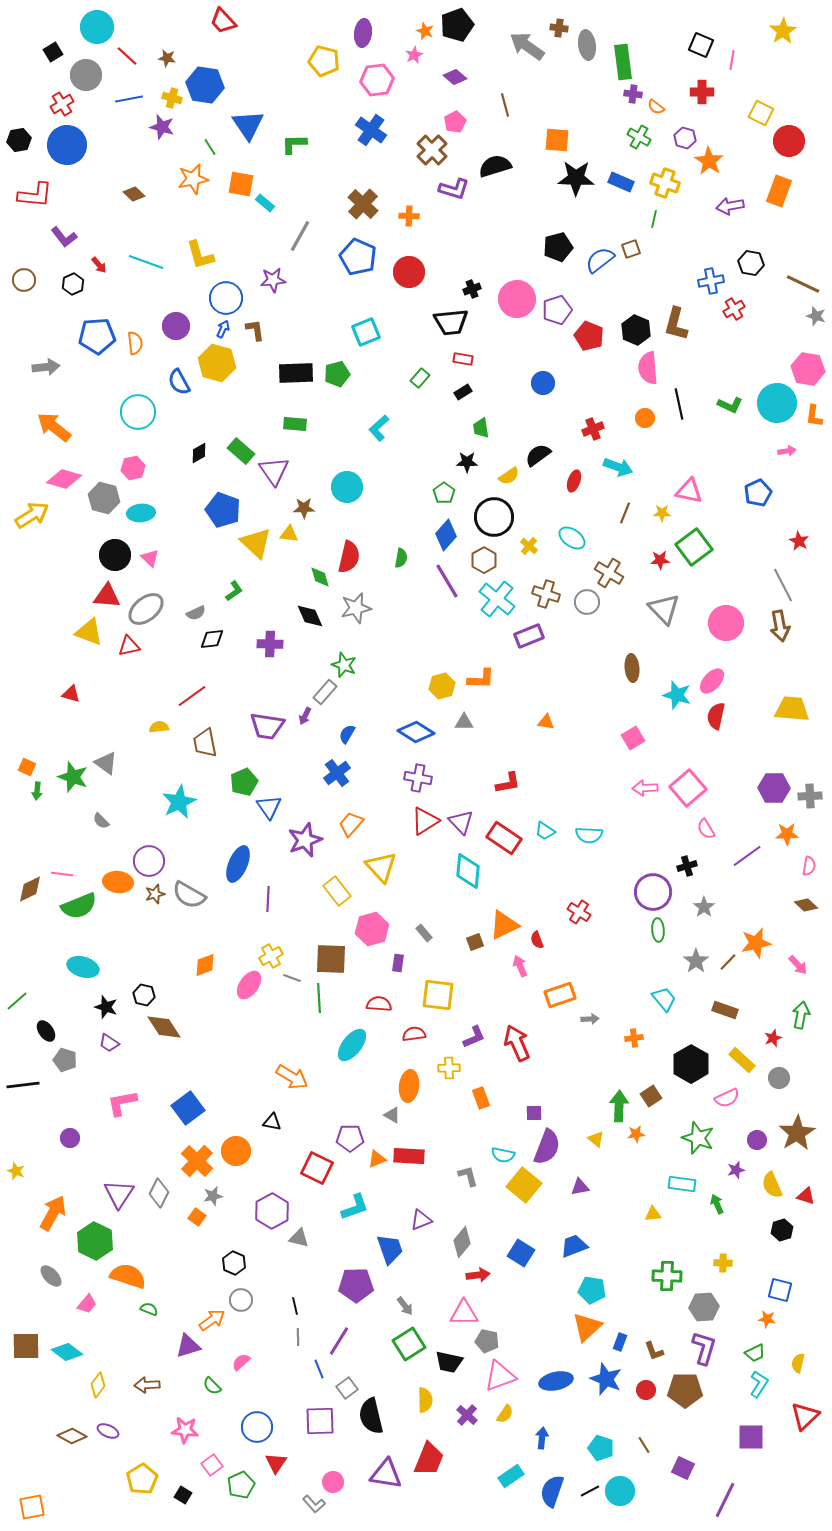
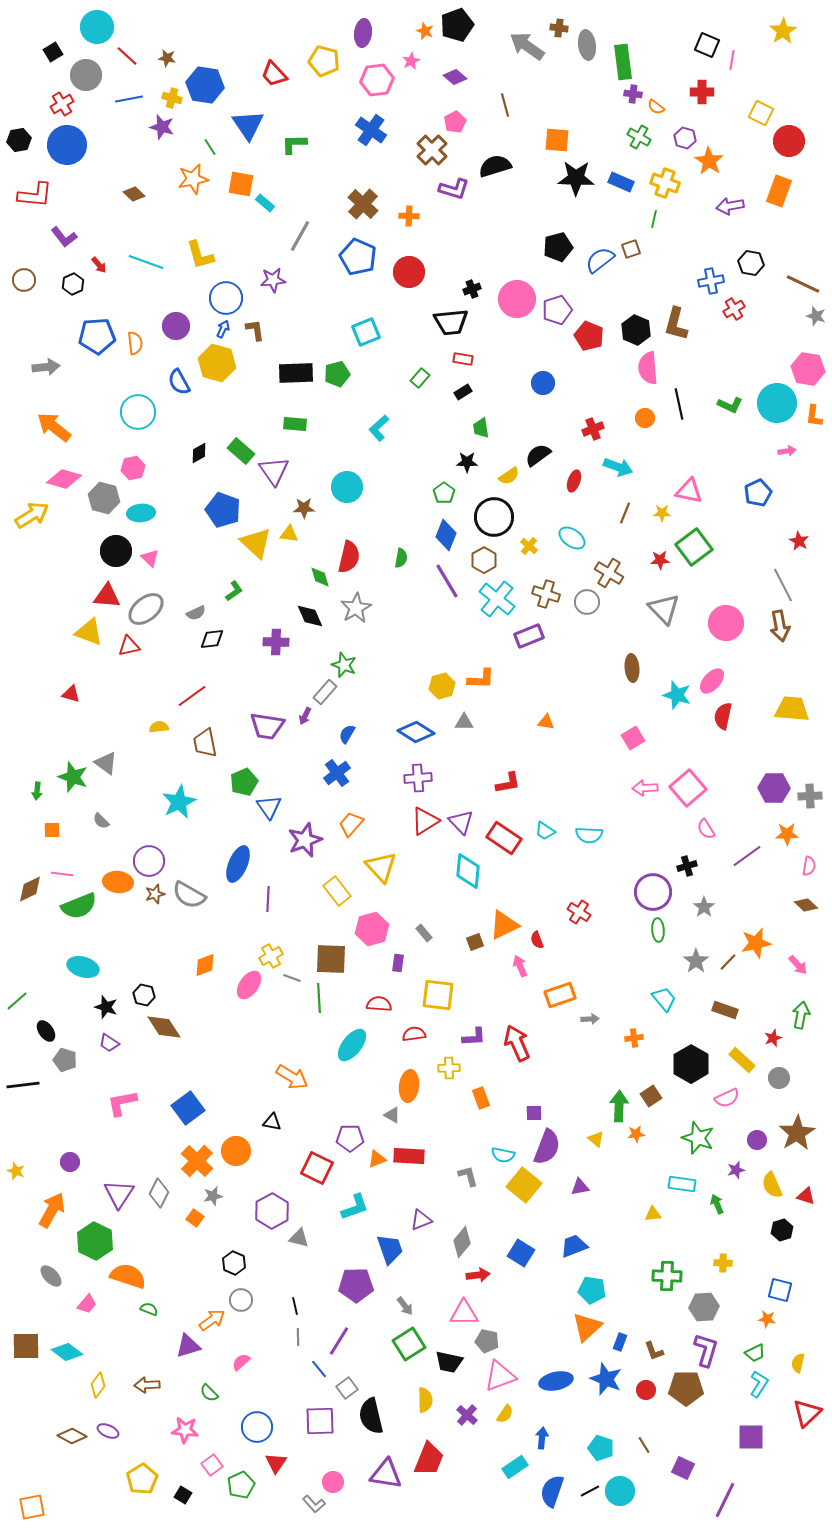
red trapezoid at (223, 21): moved 51 px right, 53 px down
black square at (701, 45): moved 6 px right
pink star at (414, 55): moved 3 px left, 6 px down
blue diamond at (446, 535): rotated 20 degrees counterclockwise
black circle at (115, 555): moved 1 px right, 4 px up
gray star at (356, 608): rotated 16 degrees counterclockwise
purple cross at (270, 644): moved 6 px right, 2 px up
red semicircle at (716, 716): moved 7 px right
orange square at (27, 767): moved 25 px right, 63 px down; rotated 24 degrees counterclockwise
purple cross at (418, 778): rotated 16 degrees counterclockwise
purple L-shape at (474, 1037): rotated 20 degrees clockwise
purple circle at (70, 1138): moved 24 px down
orange arrow at (53, 1213): moved 1 px left, 3 px up
orange square at (197, 1217): moved 2 px left, 1 px down
purple L-shape at (704, 1348): moved 2 px right, 2 px down
blue line at (319, 1369): rotated 18 degrees counterclockwise
green semicircle at (212, 1386): moved 3 px left, 7 px down
brown pentagon at (685, 1390): moved 1 px right, 2 px up
red triangle at (805, 1416): moved 2 px right, 3 px up
cyan rectangle at (511, 1476): moved 4 px right, 9 px up
